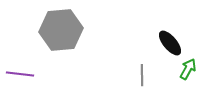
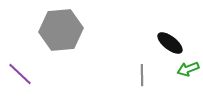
black ellipse: rotated 12 degrees counterclockwise
green arrow: rotated 140 degrees counterclockwise
purple line: rotated 36 degrees clockwise
